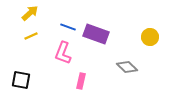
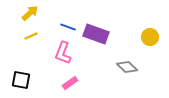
pink rectangle: moved 11 px left, 2 px down; rotated 42 degrees clockwise
